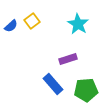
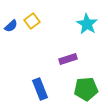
cyan star: moved 9 px right
blue rectangle: moved 13 px left, 5 px down; rotated 20 degrees clockwise
green pentagon: moved 1 px up
